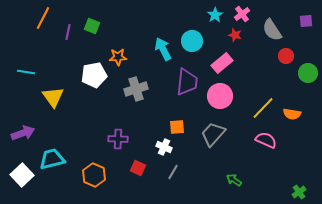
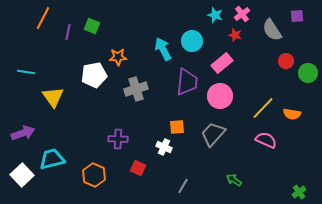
cyan star: rotated 21 degrees counterclockwise
purple square: moved 9 px left, 5 px up
red circle: moved 5 px down
gray line: moved 10 px right, 14 px down
